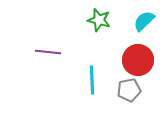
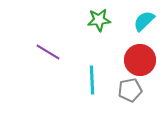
green star: rotated 20 degrees counterclockwise
purple line: rotated 25 degrees clockwise
red circle: moved 2 px right
gray pentagon: moved 1 px right
